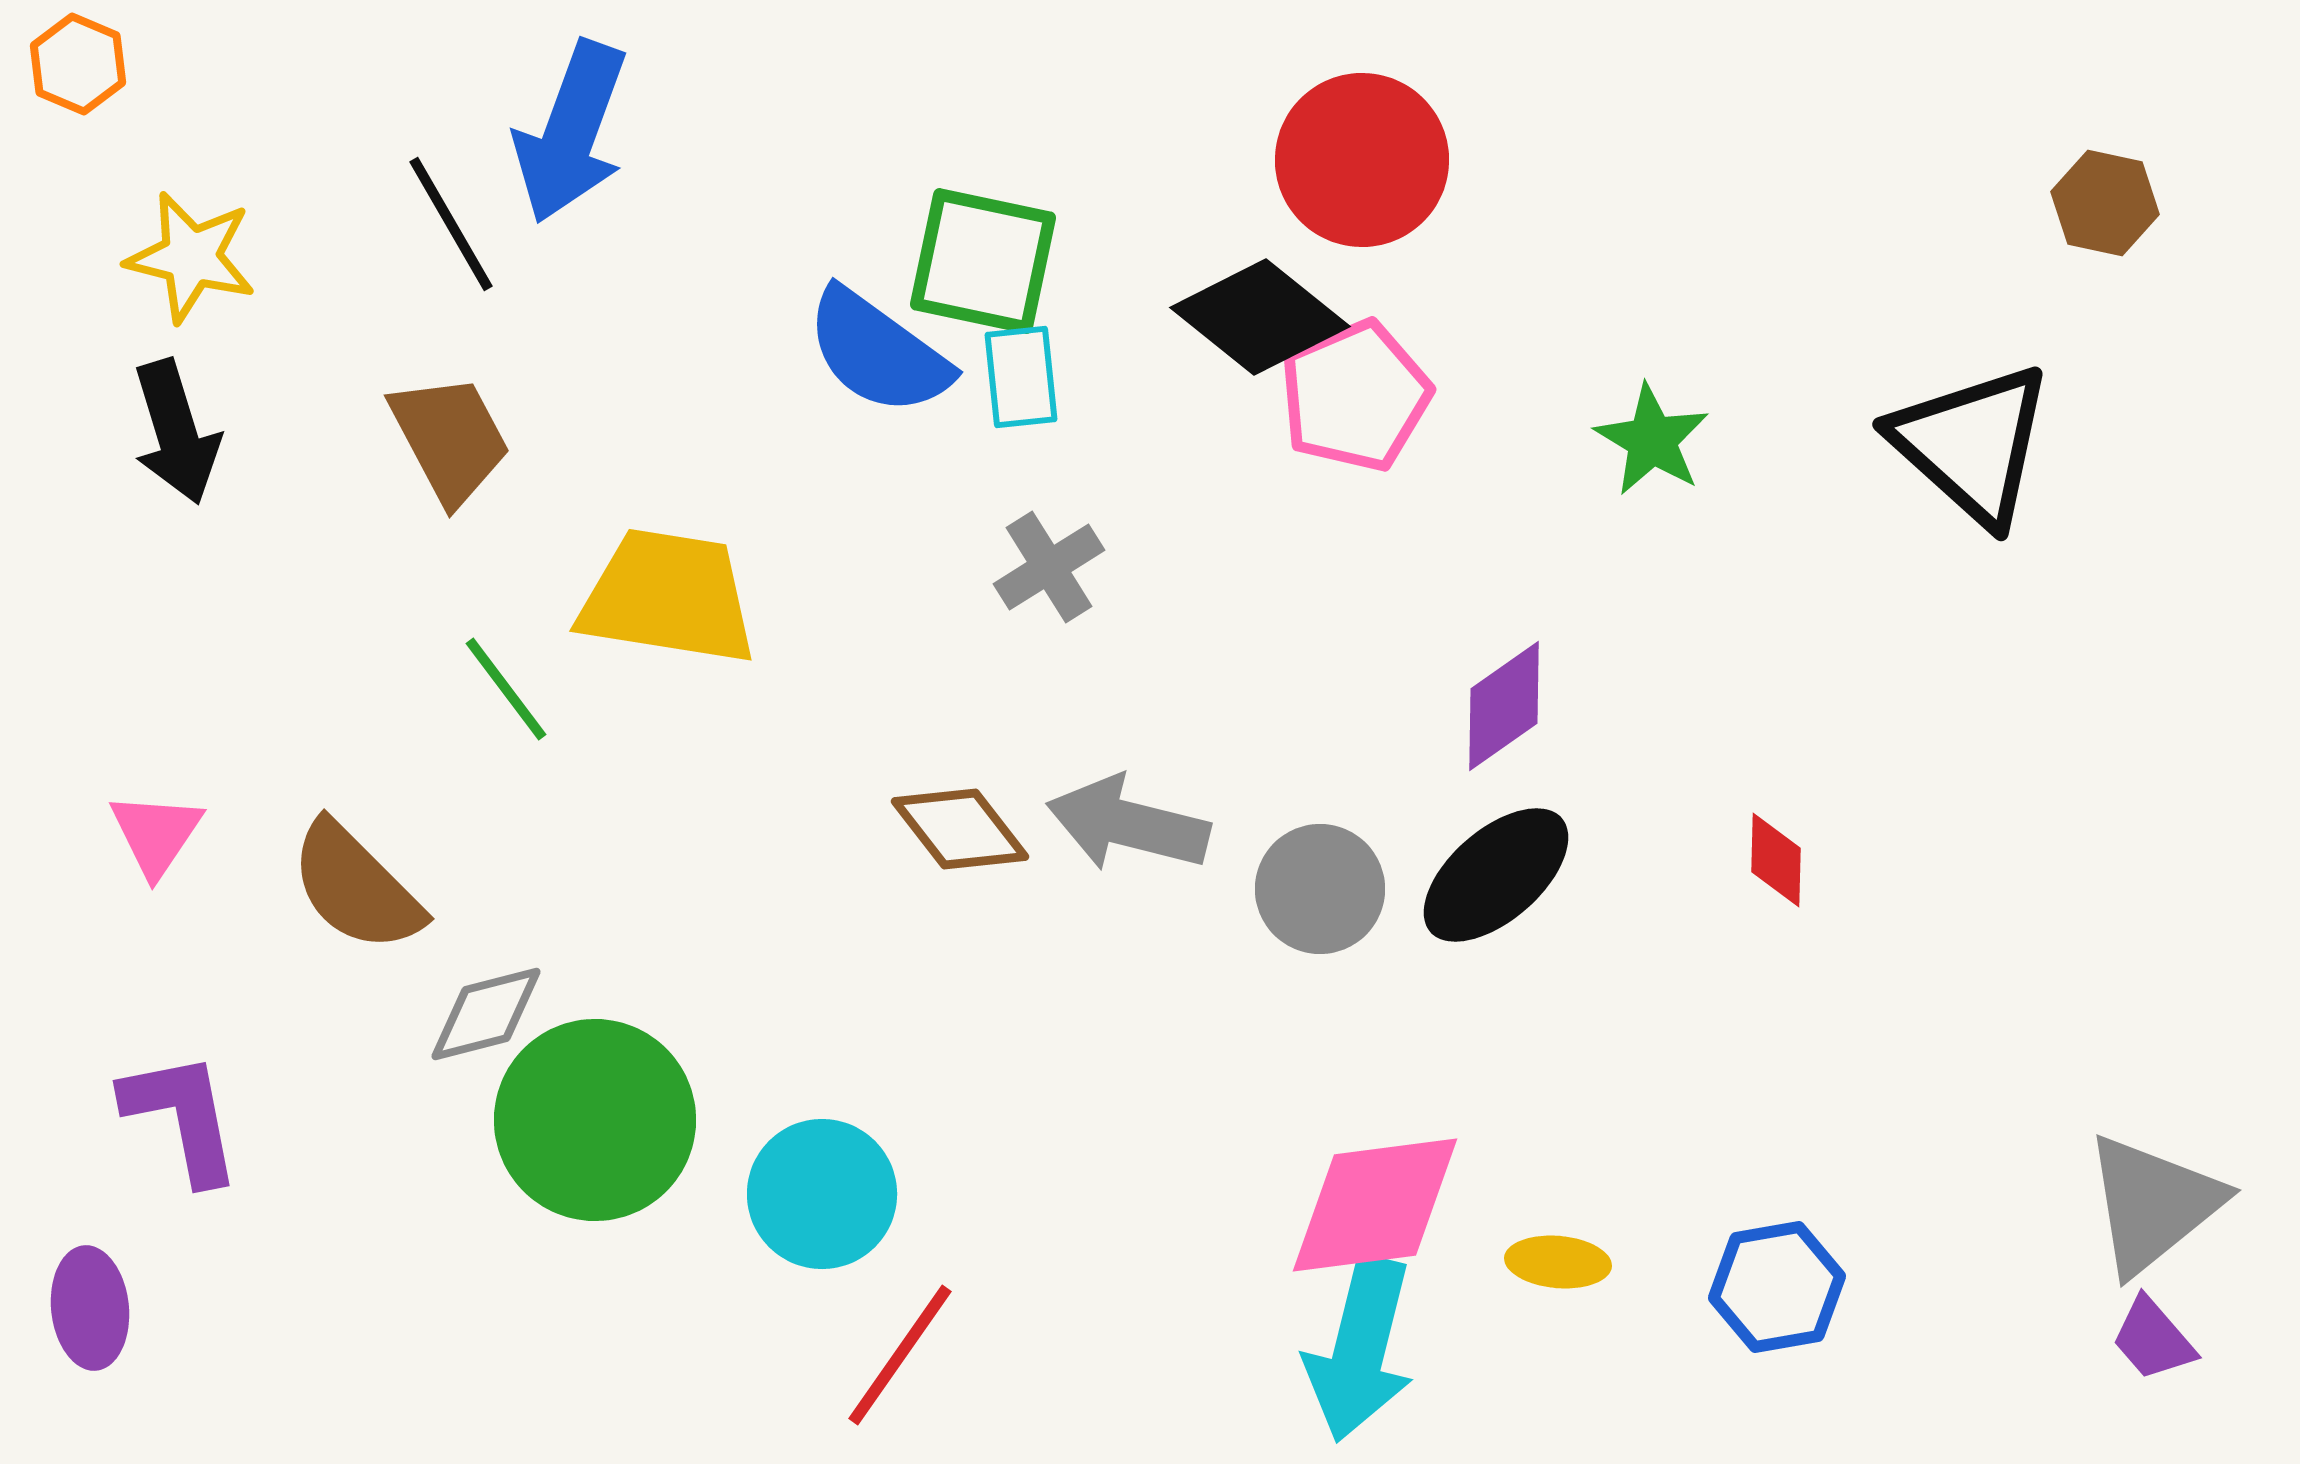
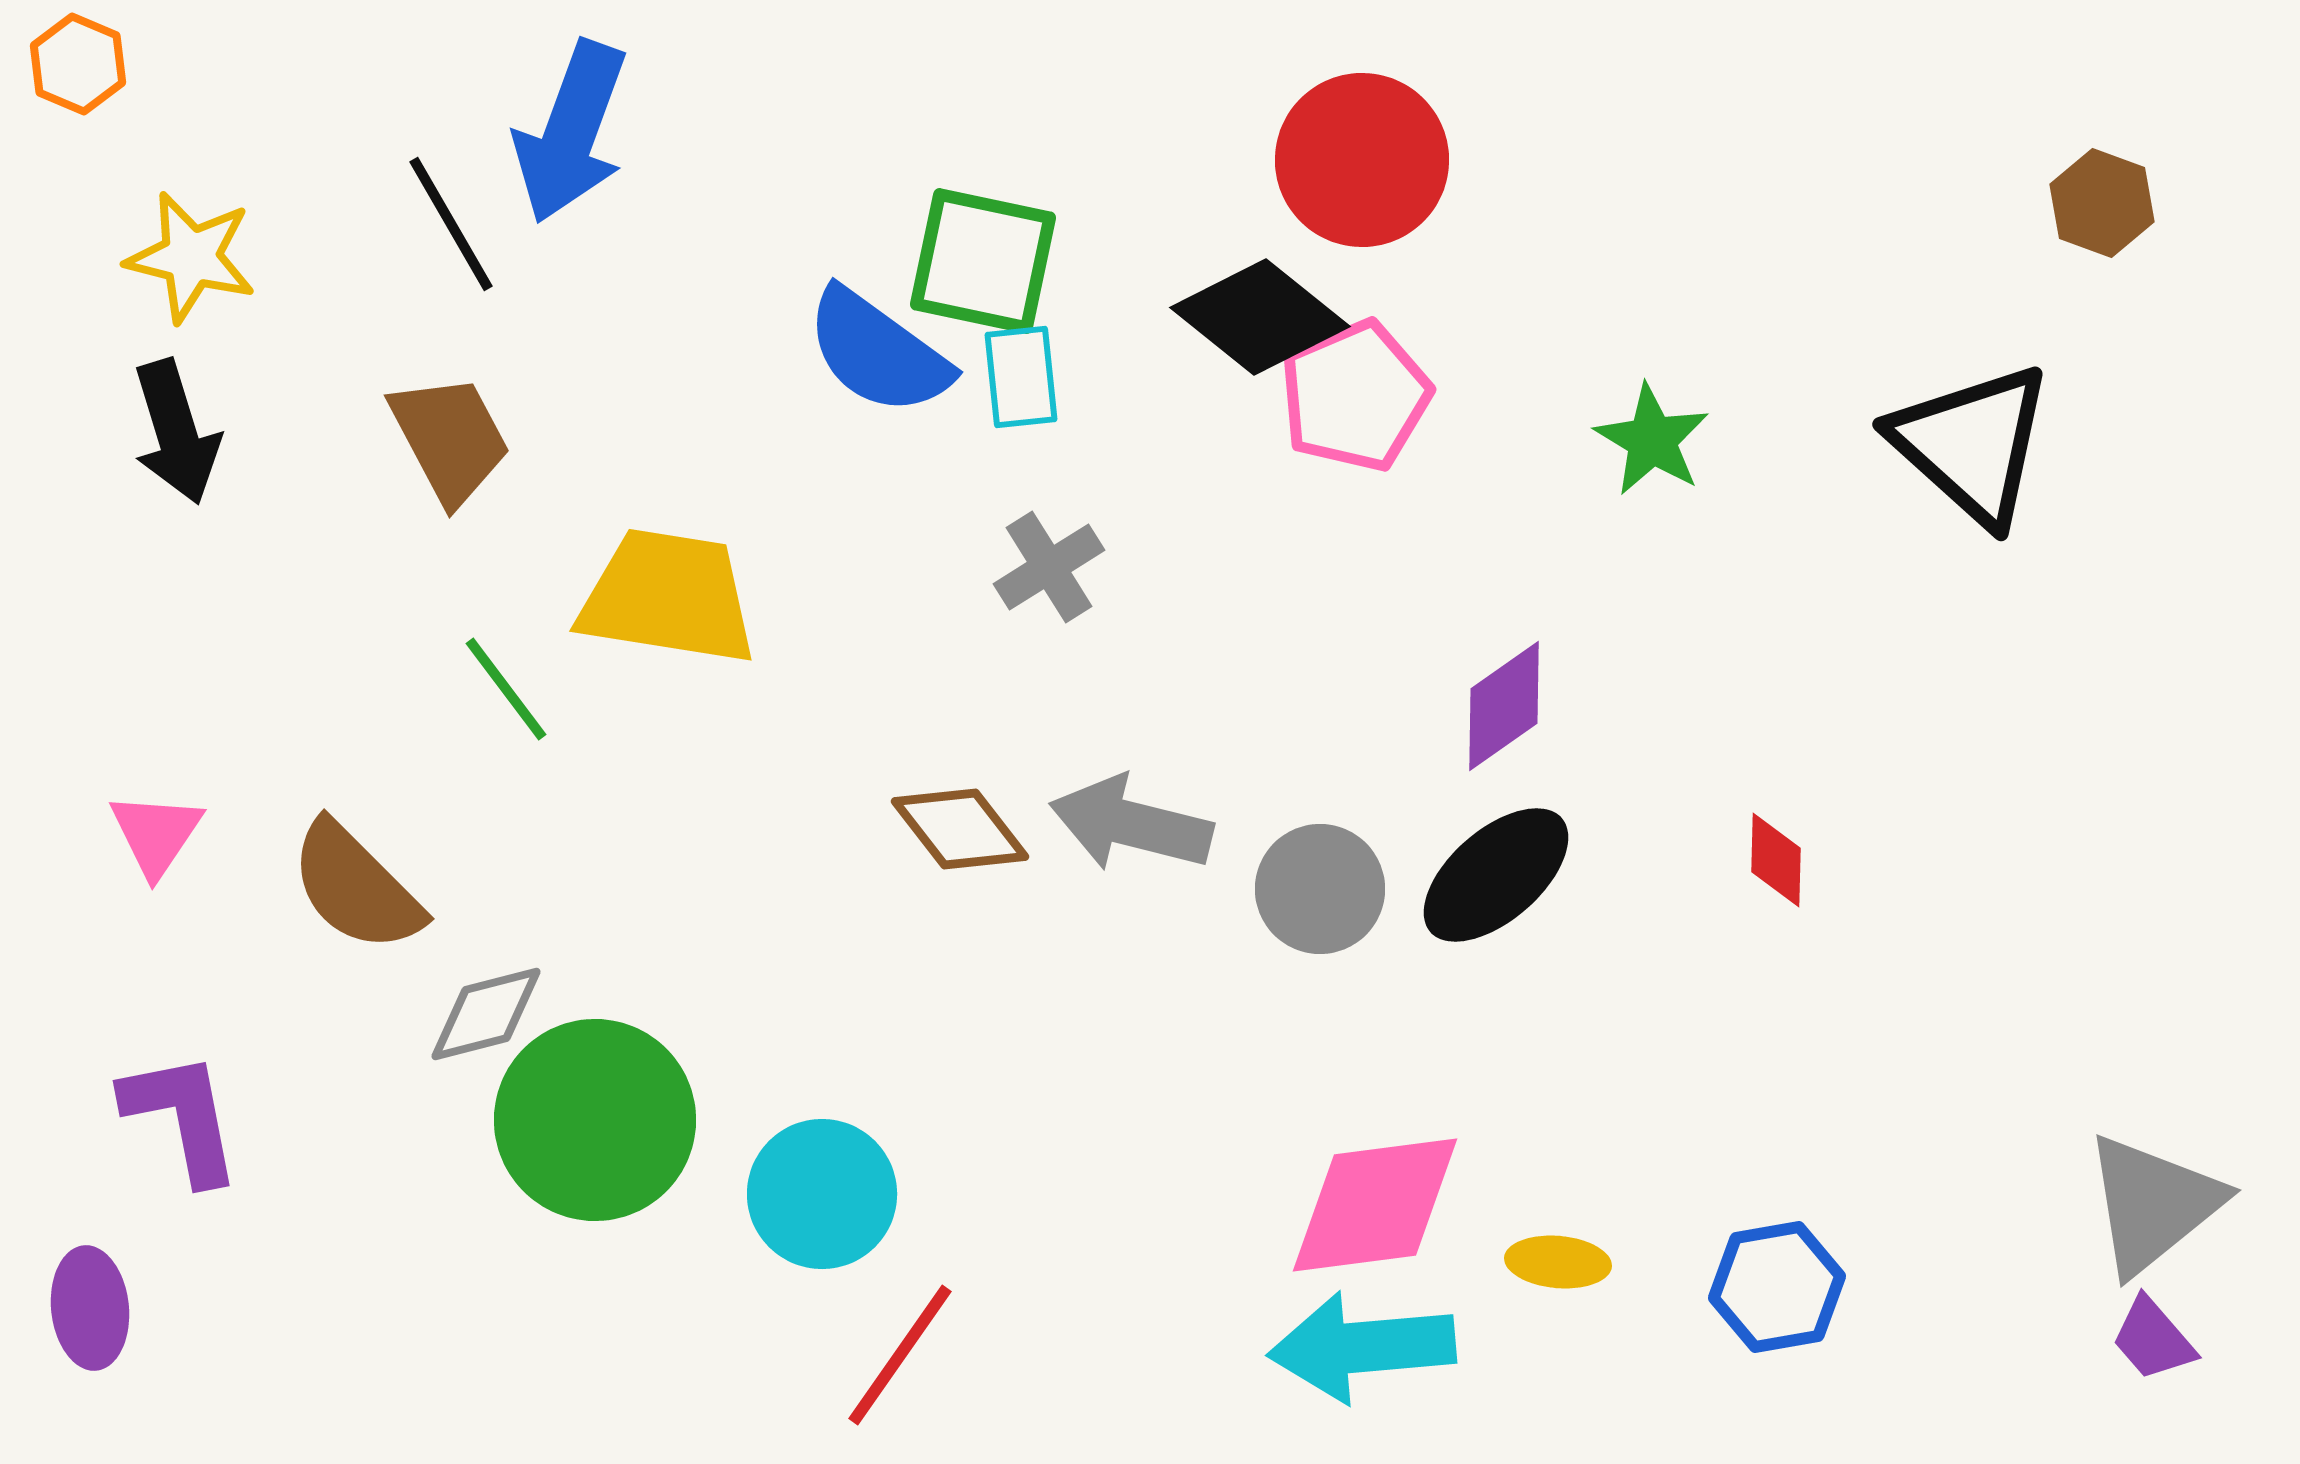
brown hexagon: moved 3 px left; rotated 8 degrees clockwise
gray arrow: moved 3 px right
cyan arrow: moved 2 px right, 2 px up; rotated 71 degrees clockwise
